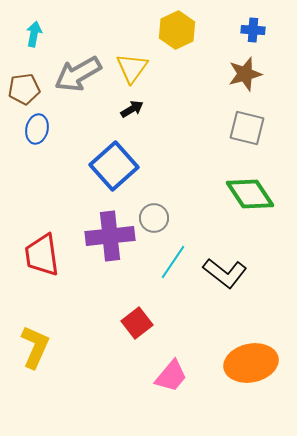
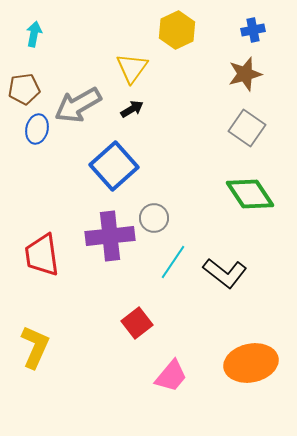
blue cross: rotated 15 degrees counterclockwise
gray arrow: moved 31 px down
gray square: rotated 21 degrees clockwise
